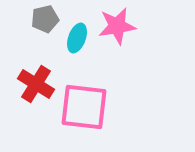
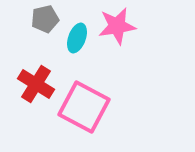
pink square: rotated 21 degrees clockwise
